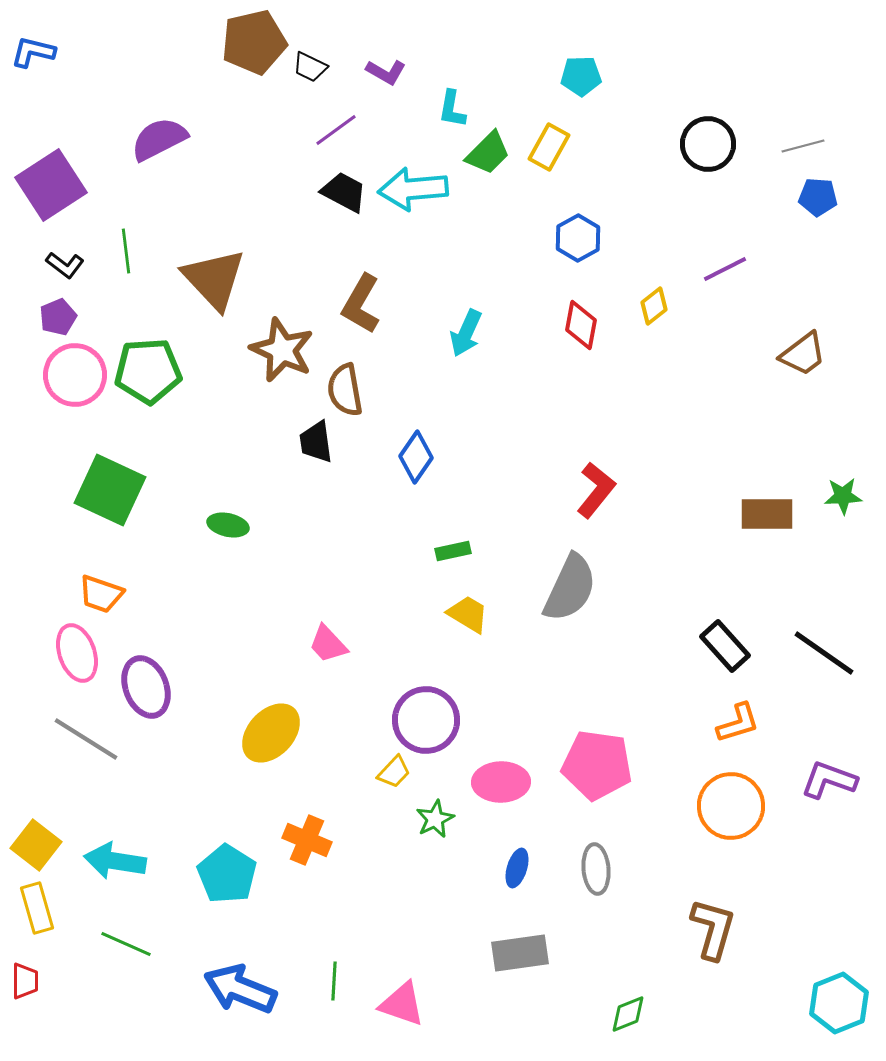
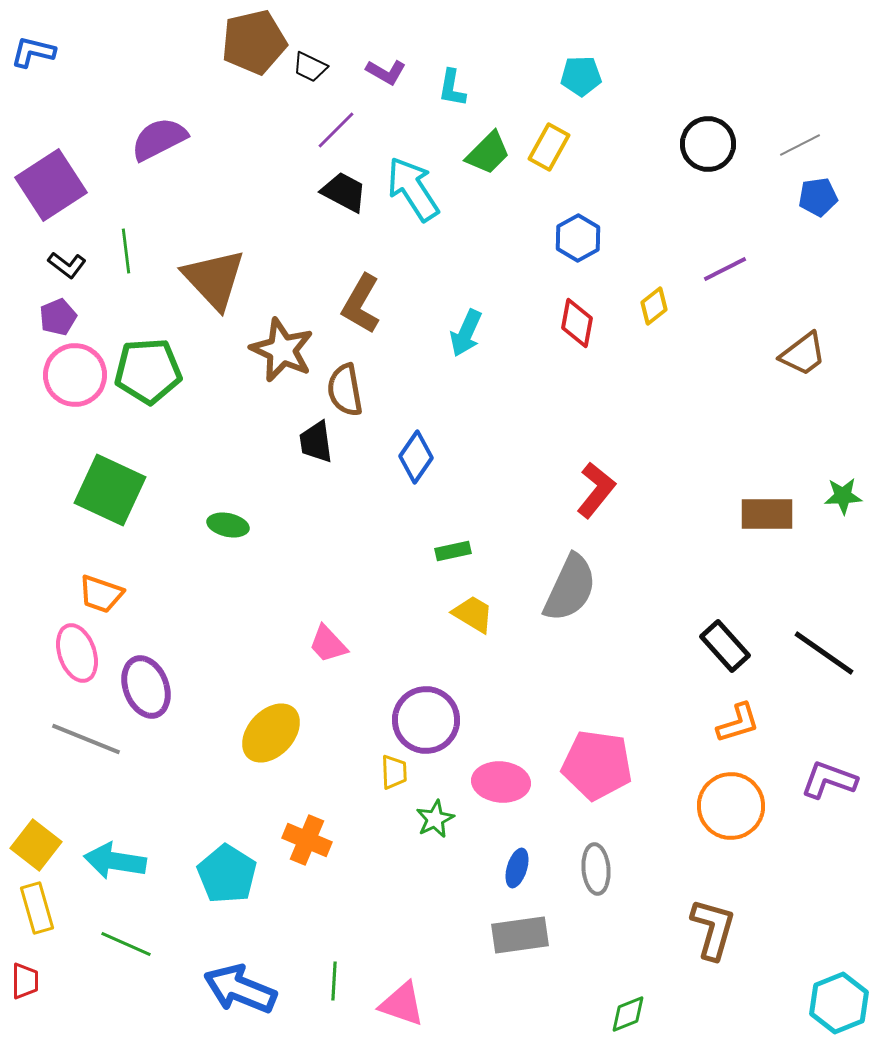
cyan L-shape at (452, 109): moved 21 px up
purple line at (336, 130): rotated 9 degrees counterclockwise
gray line at (803, 146): moved 3 px left, 1 px up; rotated 12 degrees counterclockwise
cyan arrow at (413, 189): rotated 62 degrees clockwise
blue pentagon at (818, 197): rotated 12 degrees counterclockwise
black L-shape at (65, 265): moved 2 px right
red diamond at (581, 325): moved 4 px left, 2 px up
yellow trapezoid at (468, 614): moved 5 px right
gray line at (86, 739): rotated 10 degrees counterclockwise
yellow trapezoid at (394, 772): rotated 45 degrees counterclockwise
pink ellipse at (501, 782): rotated 6 degrees clockwise
gray rectangle at (520, 953): moved 18 px up
